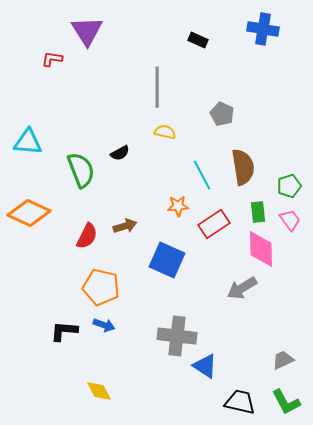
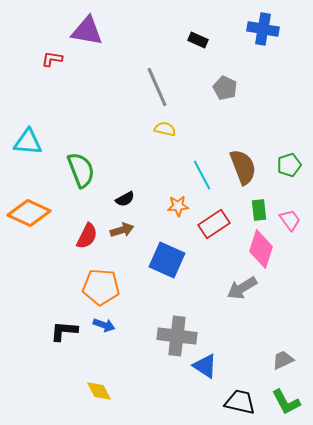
purple triangle: rotated 48 degrees counterclockwise
gray line: rotated 24 degrees counterclockwise
gray pentagon: moved 3 px right, 26 px up
yellow semicircle: moved 3 px up
black semicircle: moved 5 px right, 46 px down
brown semicircle: rotated 12 degrees counterclockwise
green pentagon: moved 21 px up
green rectangle: moved 1 px right, 2 px up
brown arrow: moved 3 px left, 4 px down
pink diamond: rotated 18 degrees clockwise
orange pentagon: rotated 9 degrees counterclockwise
